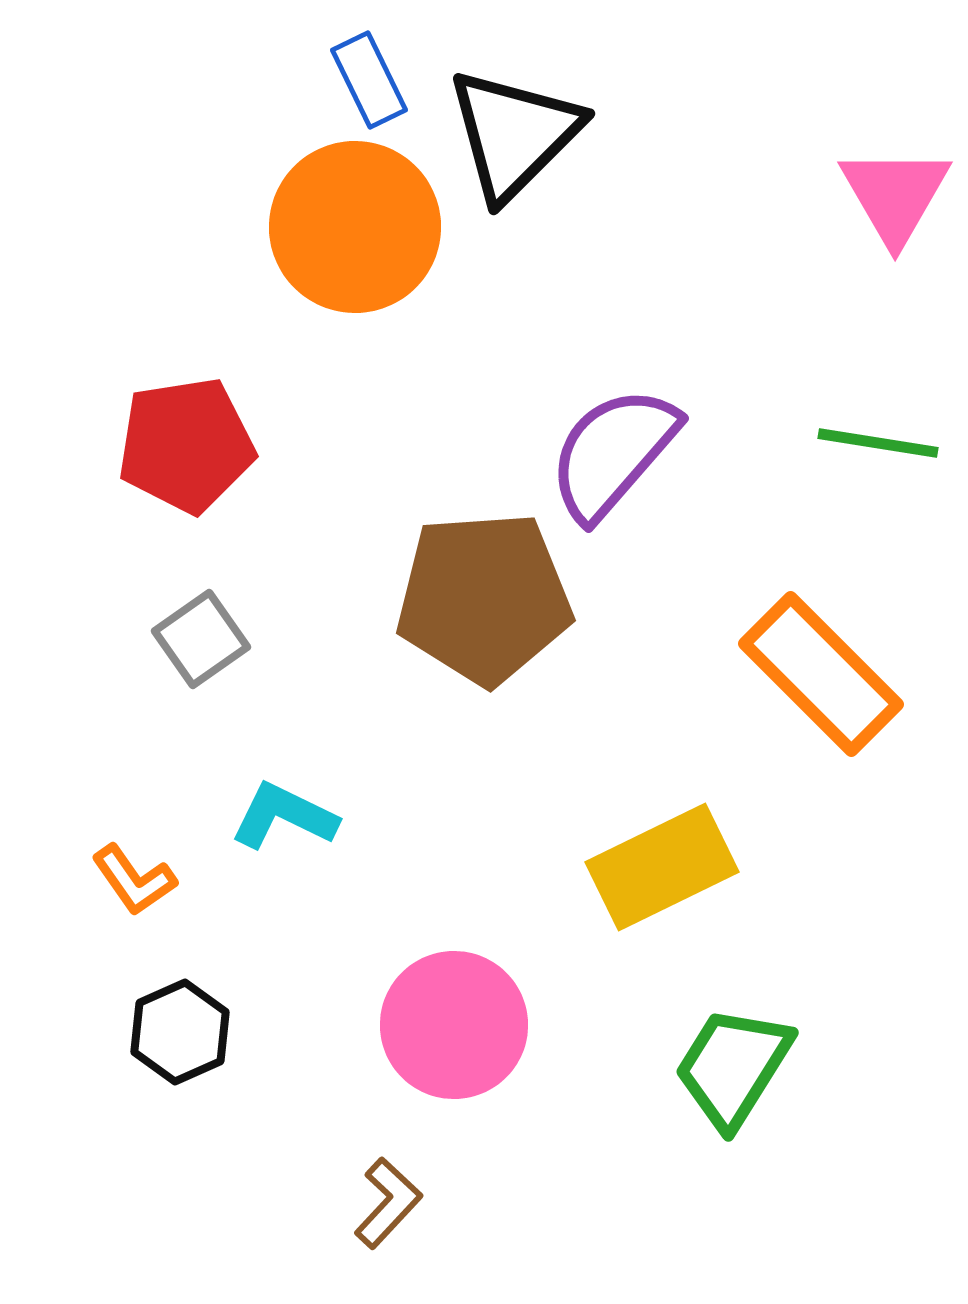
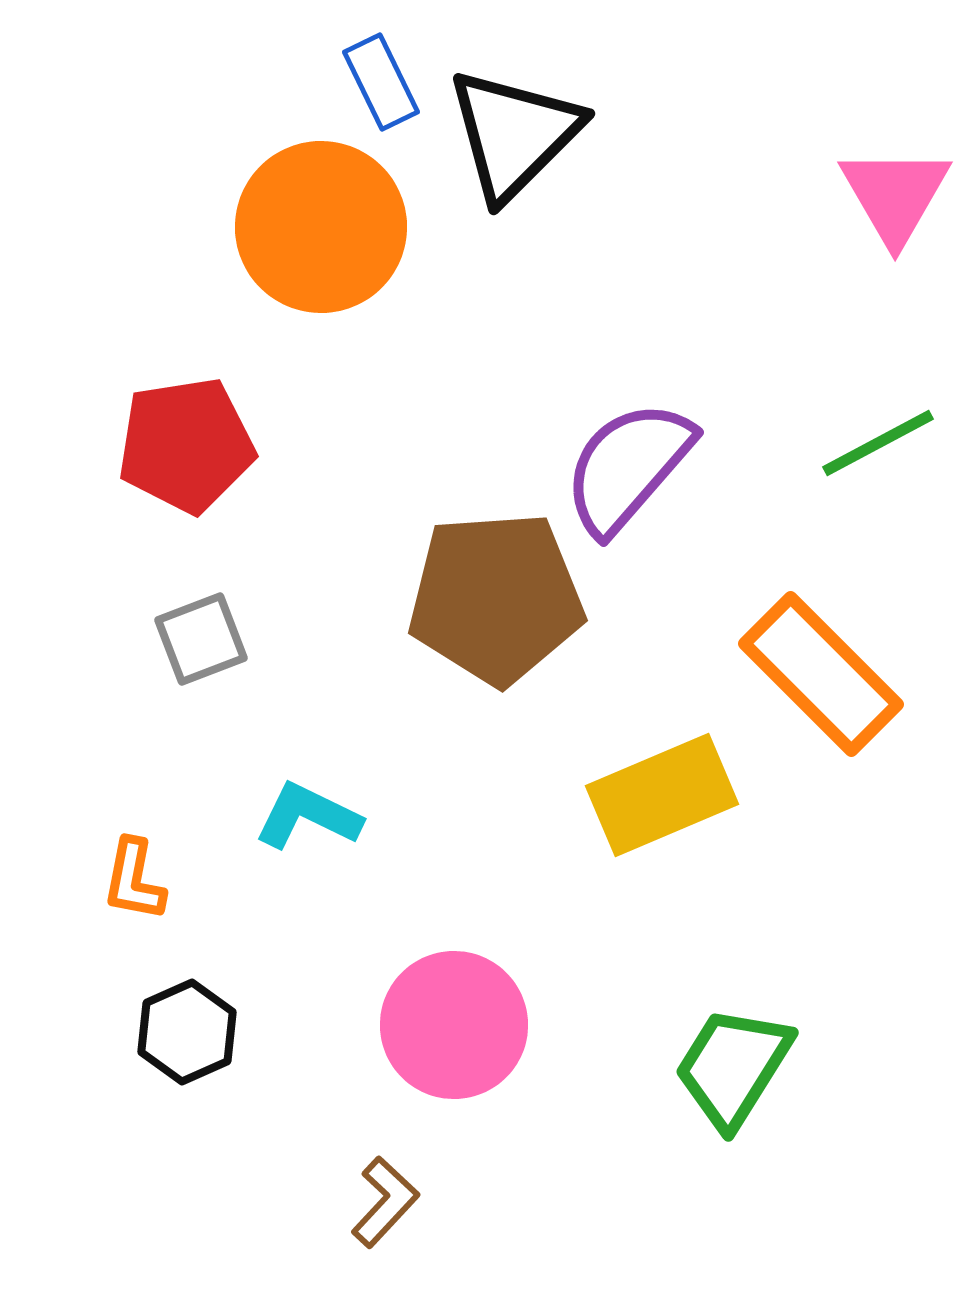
blue rectangle: moved 12 px right, 2 px down
orange circle: moved 34 px left
green line: rotated 37 degrees counterclockwise
purple semicircle: moved 15 px right, 14 px down
brown pentagon: moved 12 px right
gray square: rotated 14 degrees clockwise
cyan L-shape: moved 24 px right
yellow rectangle: moved 72 px up; rotated 3 degrees clockwise
orange L-shape: rotated 46 degrees clockwise
black hexagon: moved 7 px right
brown L-shape: moved 3 px left, 1 px up
